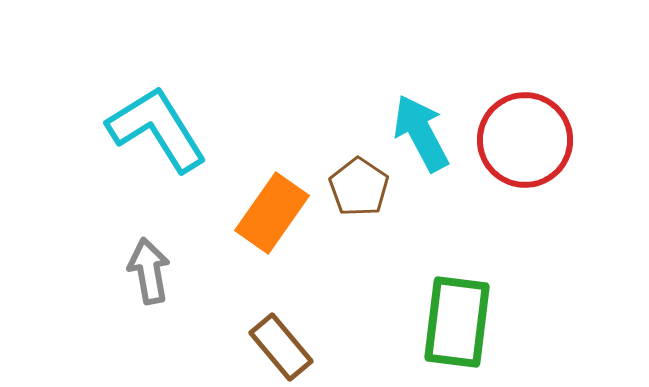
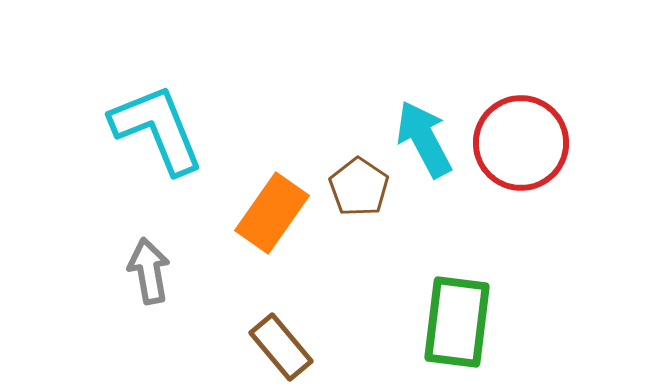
cyan L-shape: rotated 10 degrees clockwise
cyan arrow: moved 3 px right, 6 px down
red circle: moved 4 px left, 3 px down
